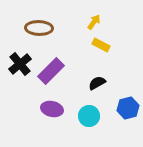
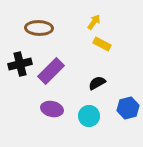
yellow rectangle: moved 1 px right, 1 px up
black cross: rotated 25 degrees clockwise
